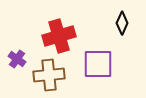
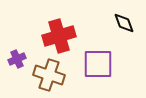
black diamond: moved 2 px right; rotated 45 degrees counterclockwise
purple cross: rotated 30 degrees clockwise
brown cross: rotated 24 degrees clockwise
